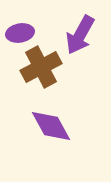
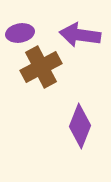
purple arrow: rotated 69 degrees clockwise
purple diamond: moved 29 px right; rotated 51 degrees clockwise
